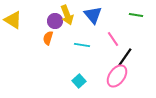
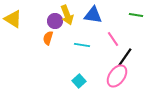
blue triangle: rotated 42 degrees counterclockwise
yellow triangle: moved 1 px up
